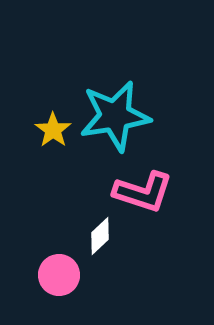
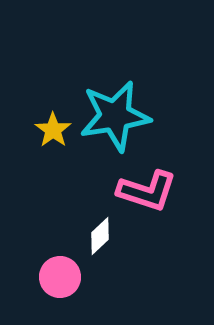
pink L-shape: moved 4 px right, 1 px up
pink circle: moved 1 px right, 2 px down
